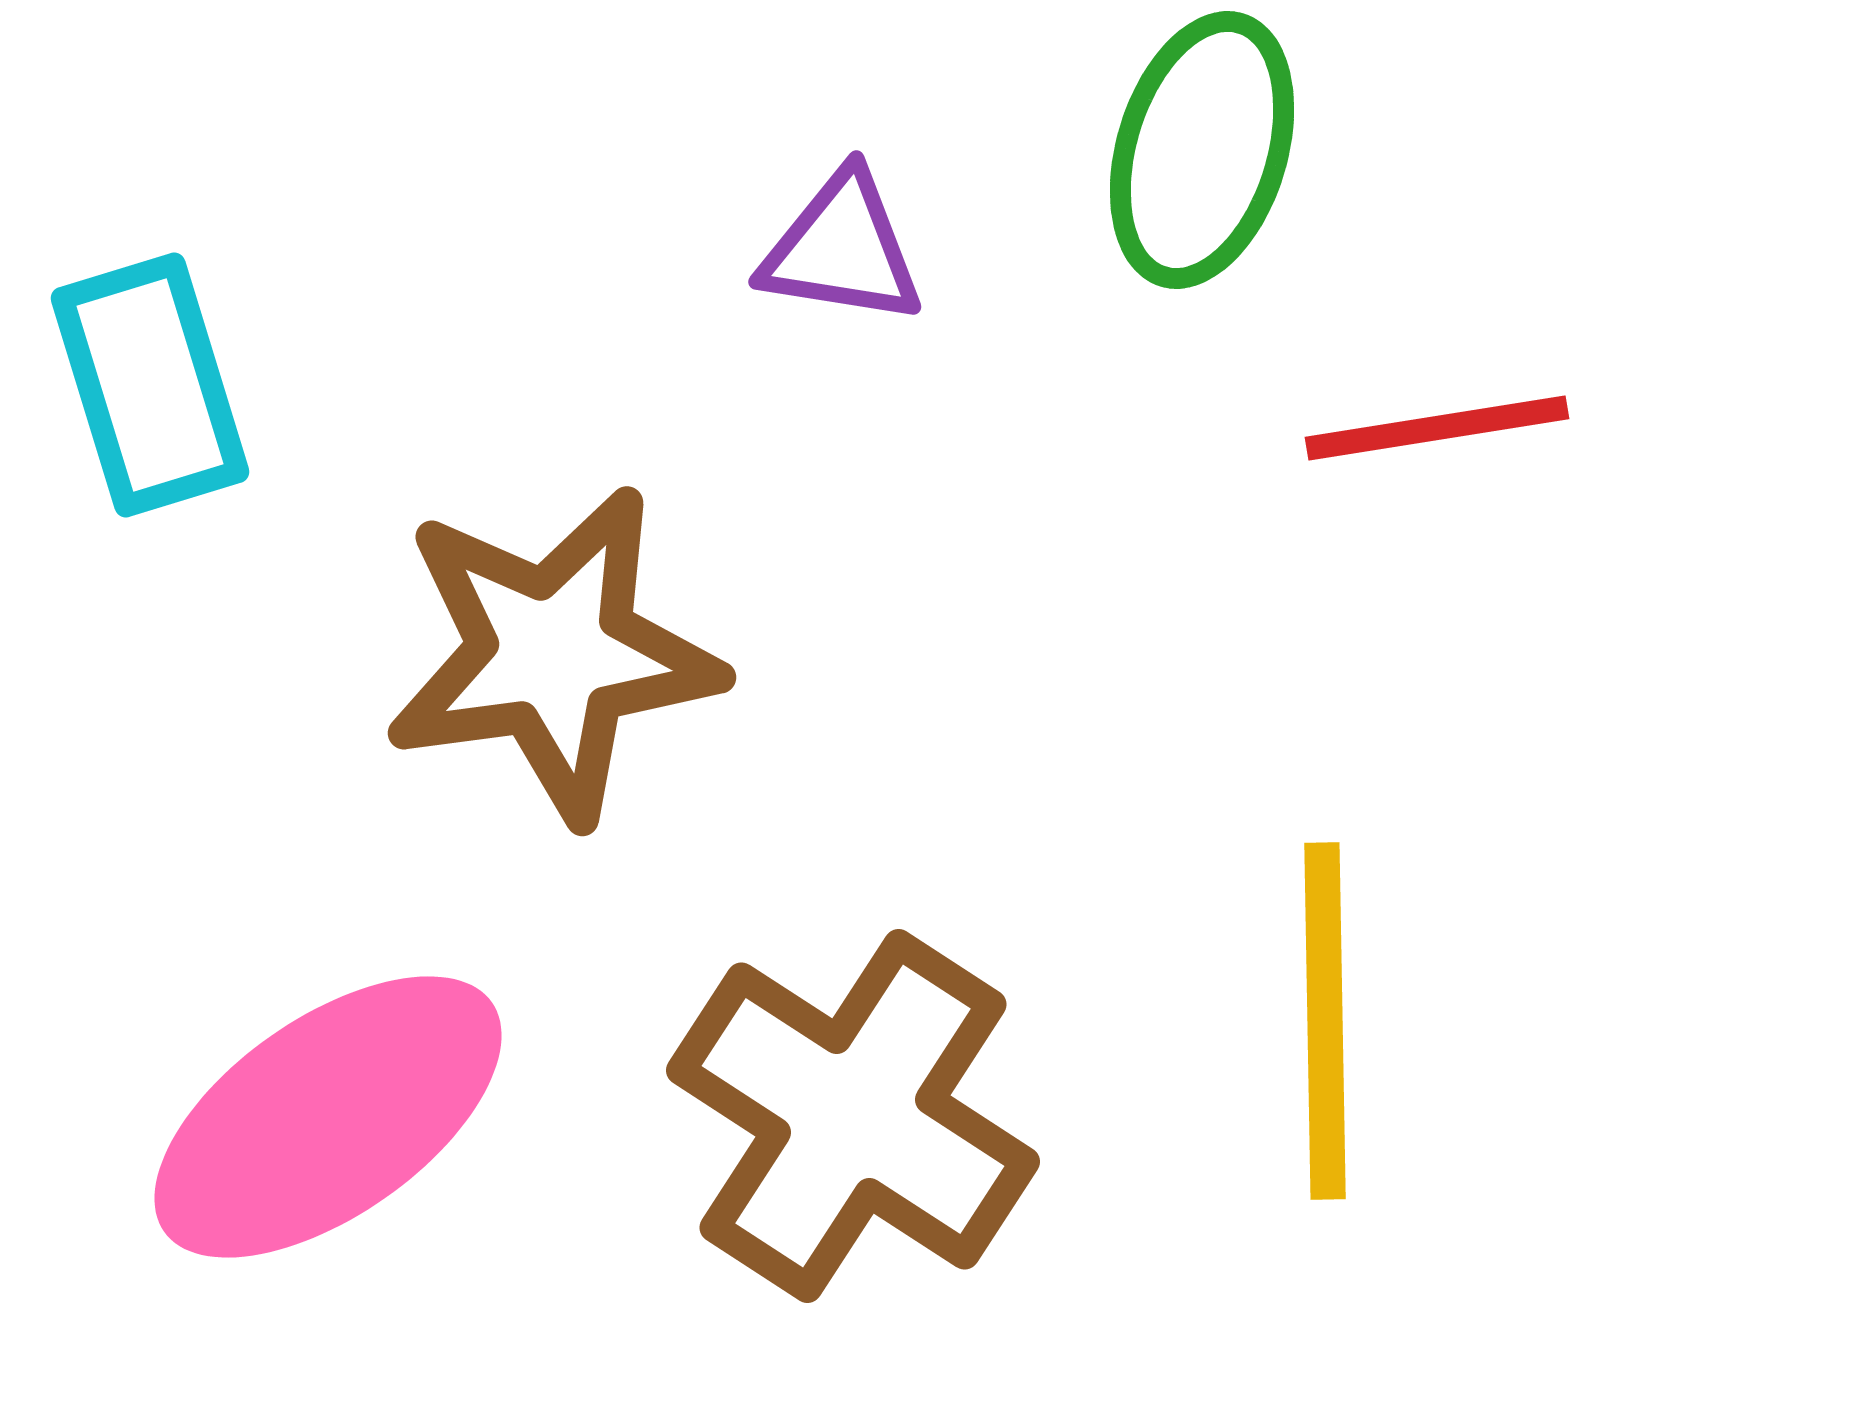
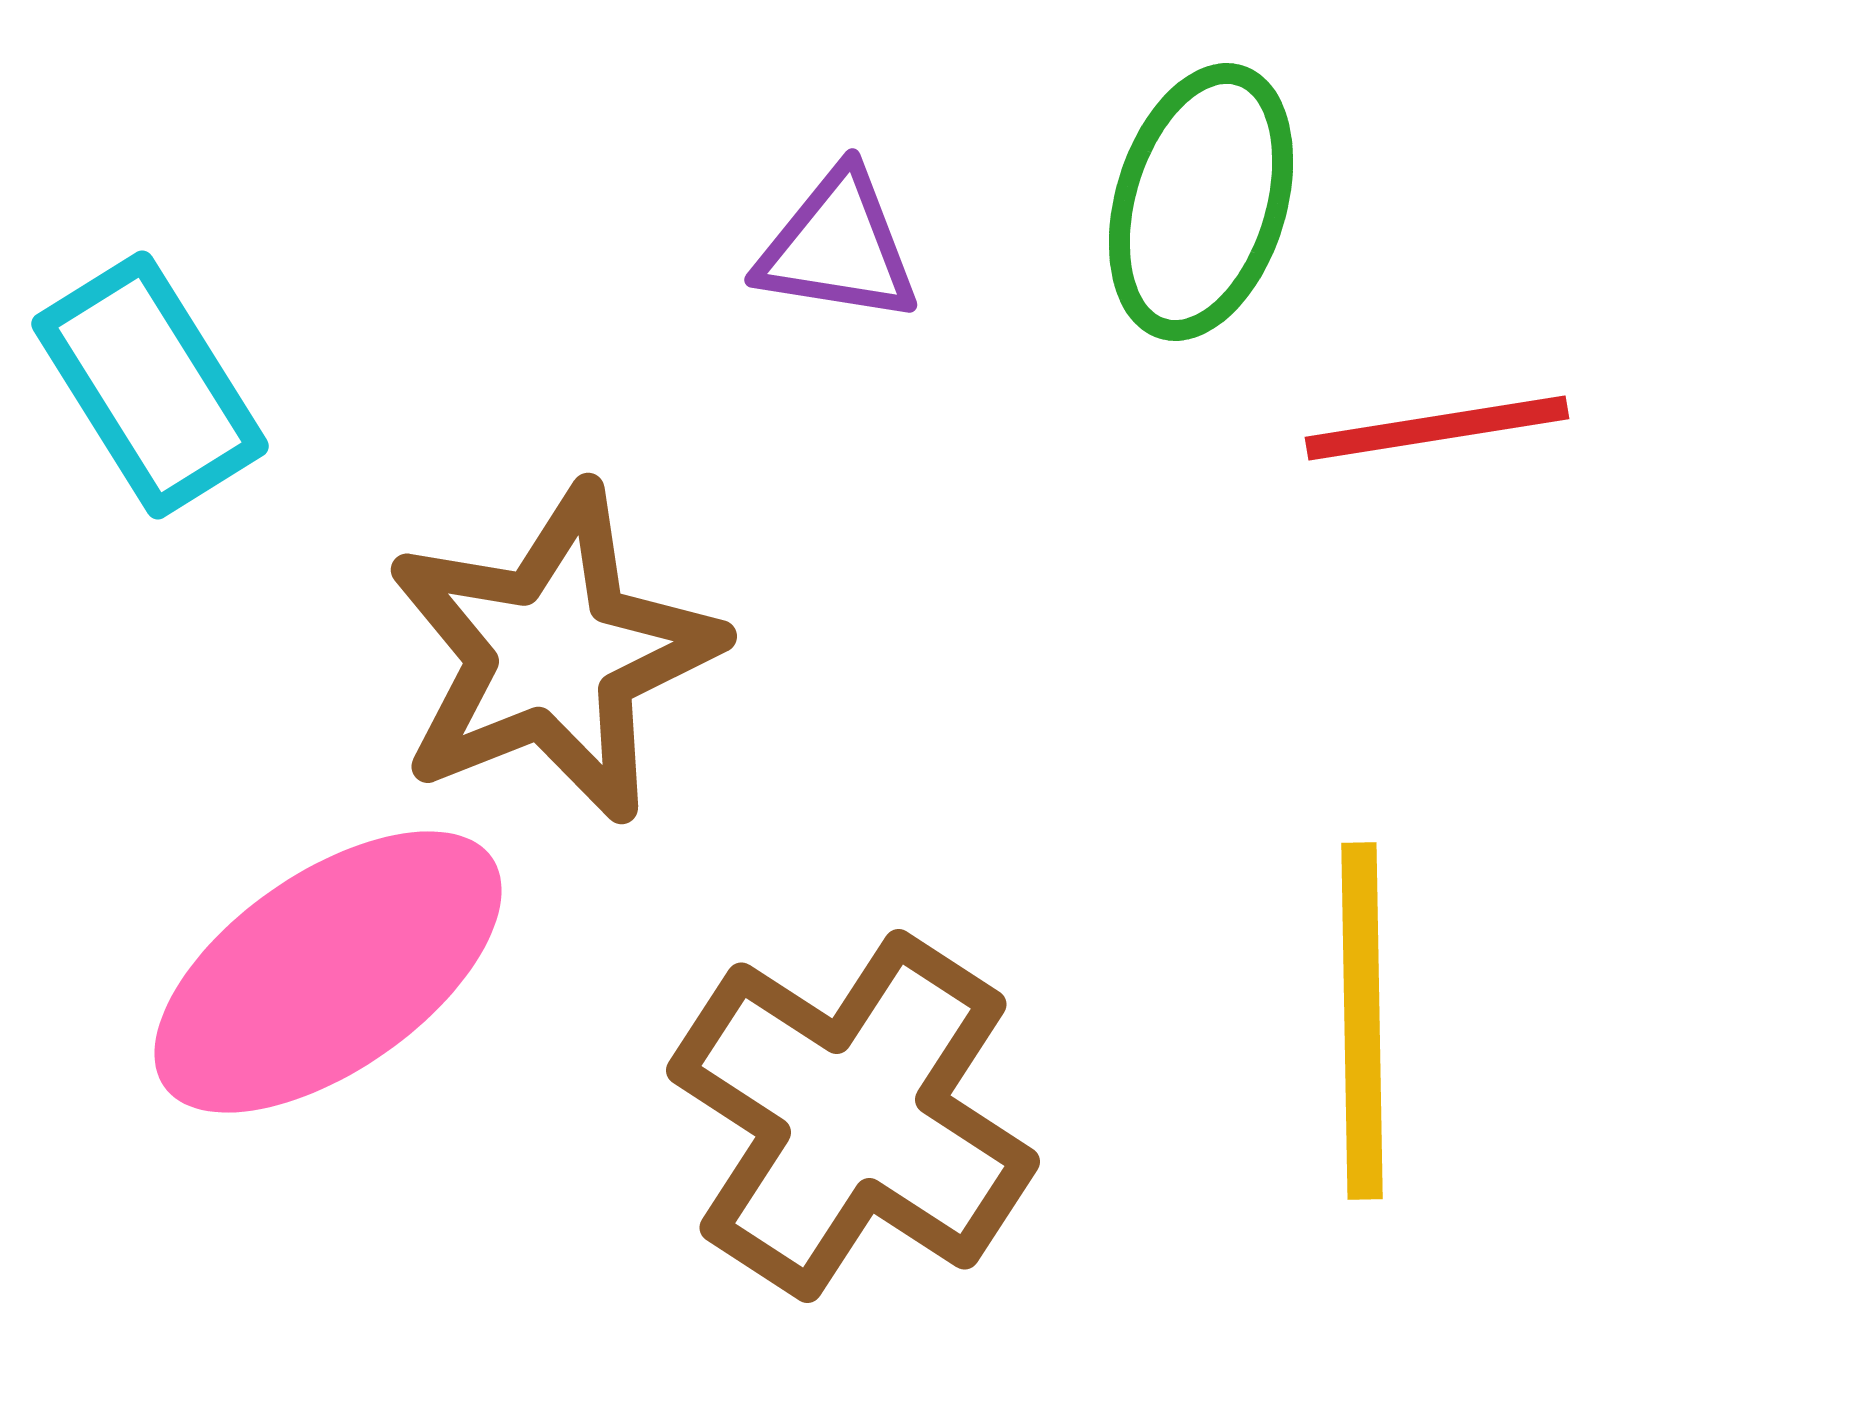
green ellipse: moved 1 px left, 52 px down
purple triangle: moved 4 px left, 2 px up
cyan rectangle: rotated 15 degrees counterclockwise
brown star: rotated 14 degrees counterclockwise
yellow line: moved 37 px right
pink ellipse: moved 145 px up
